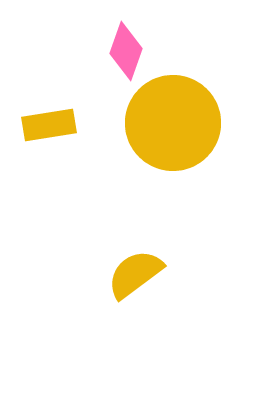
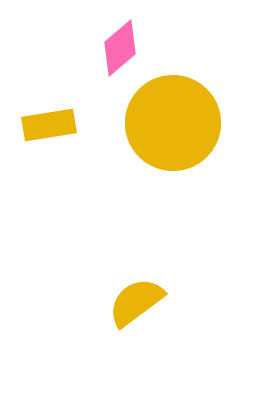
pink diamond: moved 6 px left, 3 px up; rotated 30 degrees clockwise
yellow semicircle: moved 1 px right, 28 px down
